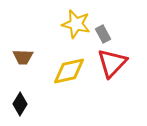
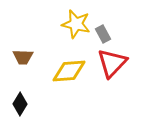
yellow diamond: rotated 8 degrees clockwise
